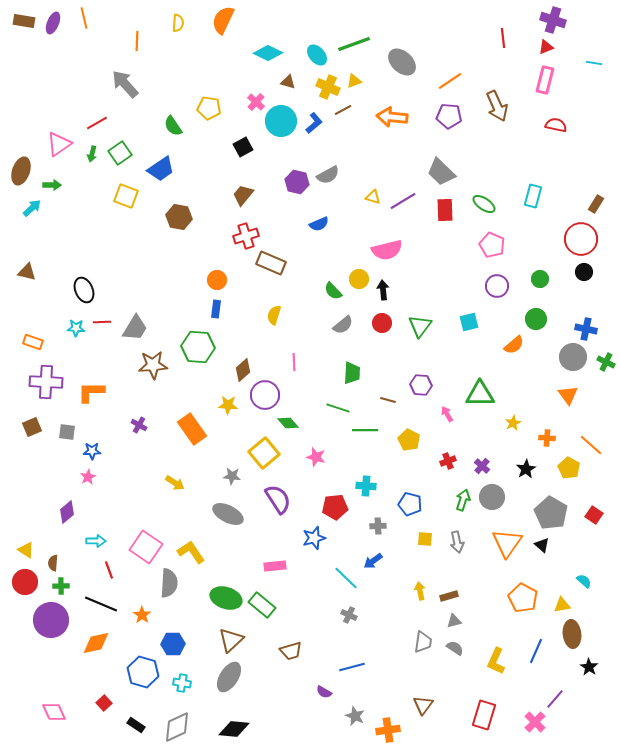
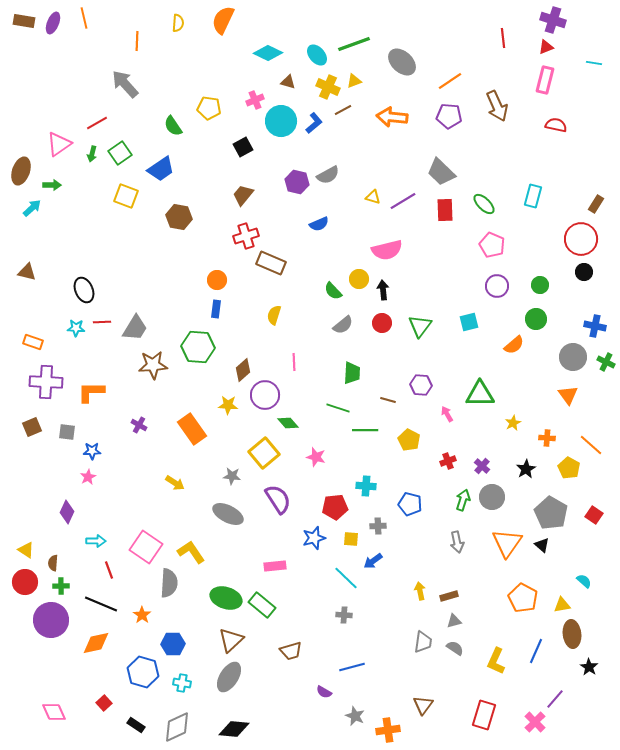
pink cross at (256, 102): moved 1 px left, 2 px up; rotated 24 degrees clockwise
green ellipse at (484, 204): rotated 10 degrees clockwise
green circle at (540, 279): moved 6 px down
blue cross at (586, 329): moved 9 px right, 3 px up
purple diamond at (67, 512): rotated 25 degrees counterclockwise
yellow square at (425, 539): moved 74 px left
gray cross at (349, 615): moved 5 px left; rotated 21 degrees counterclockwise
